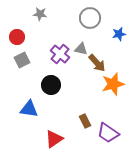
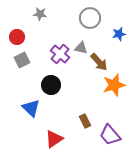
gray triangle: moved 1 px up
brown arrow: moved 2 px right, 1 px up
orange star: moved 1 px right, 1 px down
blue triangle: moved 2 px right, 1 px up; rotated 36 degrees clockwise
purple trapezoid: moved 2 px right, 2 px down; rotated 15 degrees clockwise
